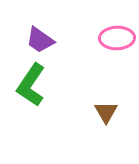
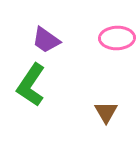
purple trapezoid: moved 6 px right
